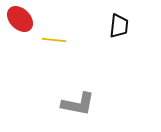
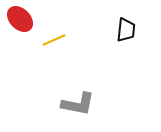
black trapezoid: moved 7 px right, 4 px down
yellow line: rotated 30 degrees counterclockwise
